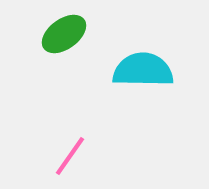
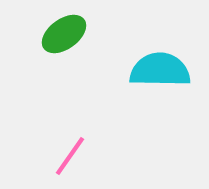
cyan semicircle: moved 17 px right
